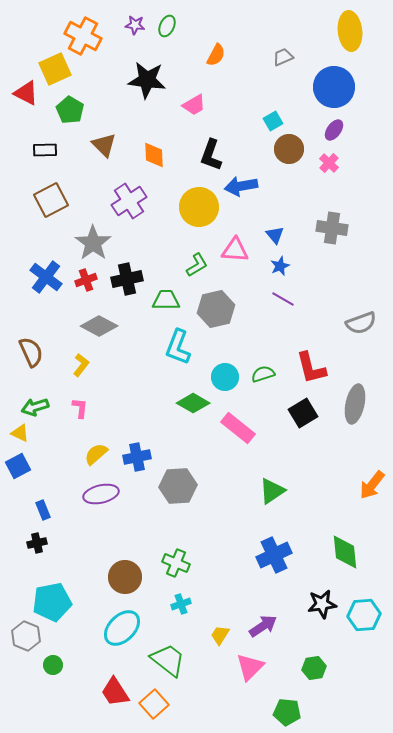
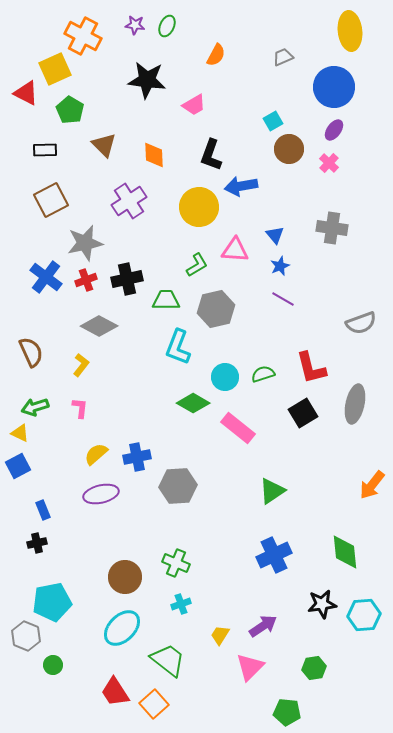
gray star at (93, 243): moved 8 px left; rotated 24 degrees clockwise
